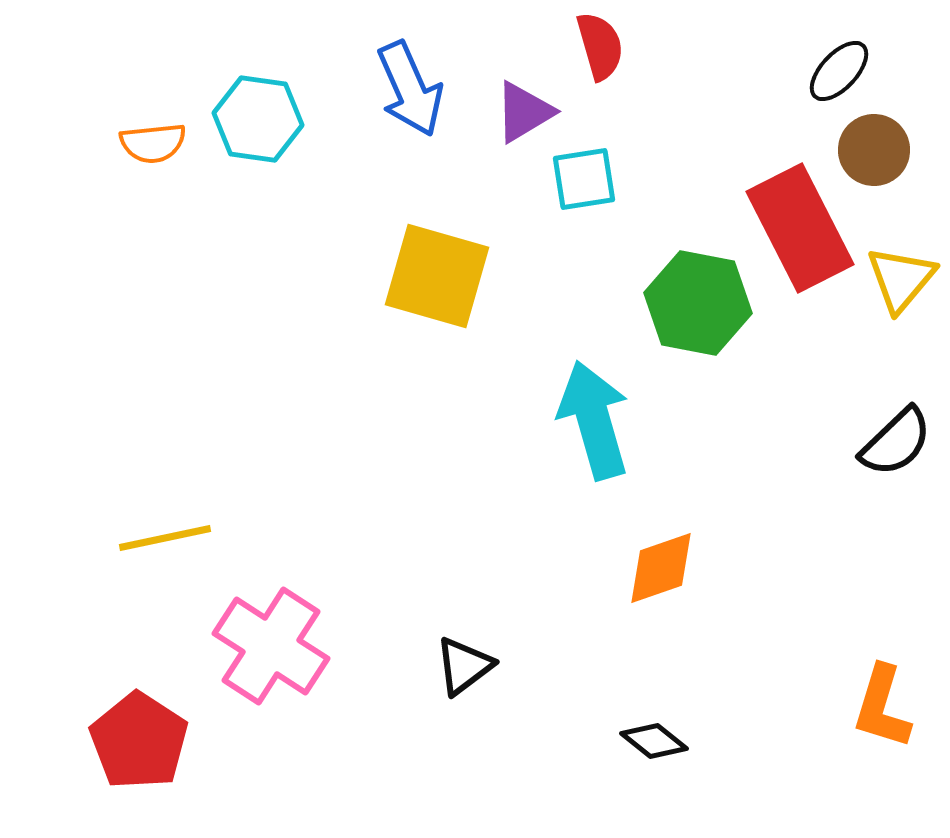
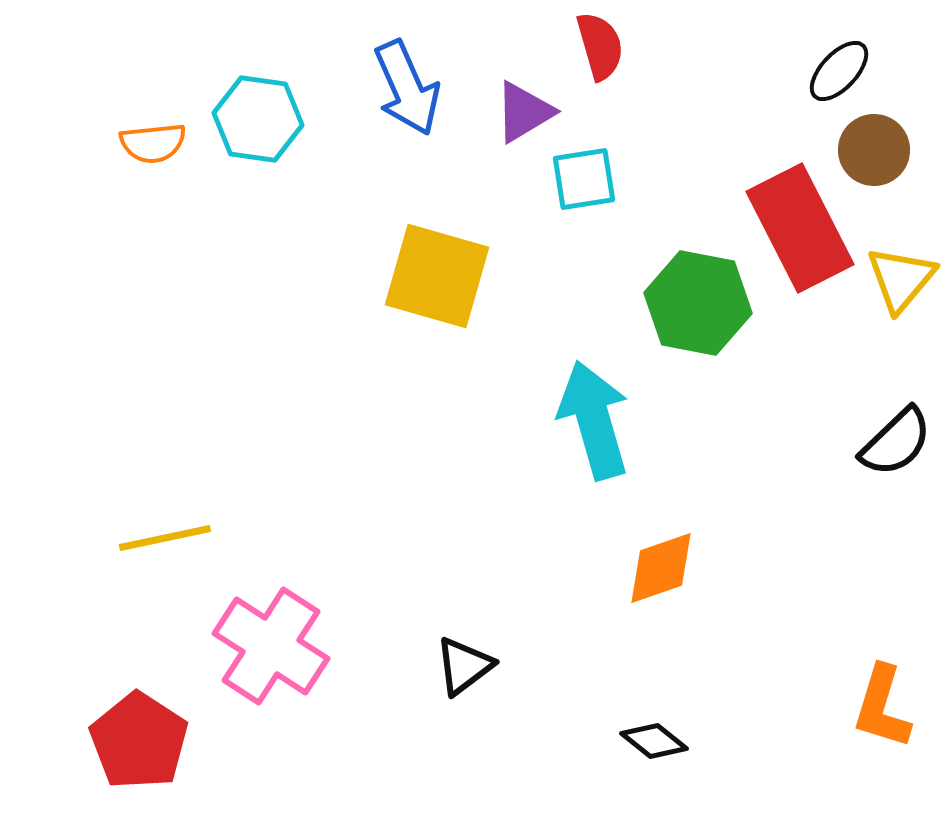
blue arrow: moved 3 px left, 1 px up
